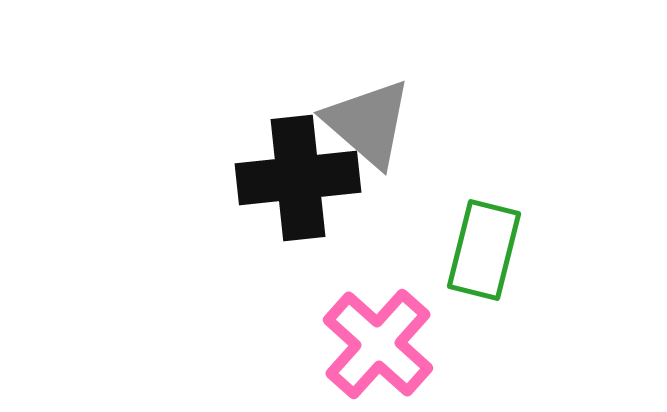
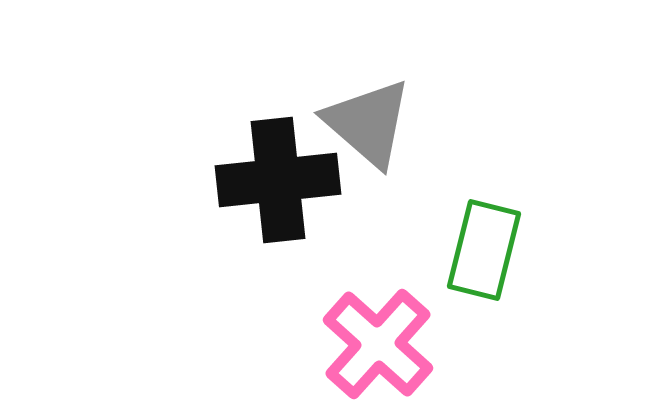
black cross: moved 20 px left, 2 px down
